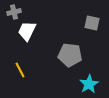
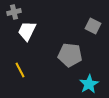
gray square: moved 1 px right, 3 px down; rotated 14 degrees clockwise
